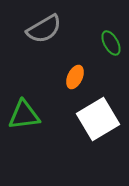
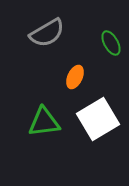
gray semicircle: moved 3 px right, 4 px down
green triangle: moved 20 px right, 7 px down
